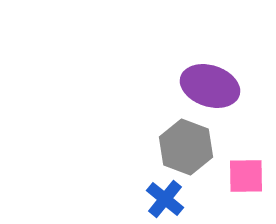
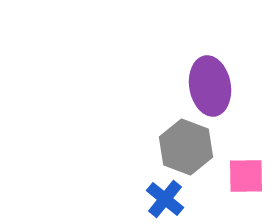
purple ellipse: rotated 62 degrees clockwise
